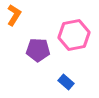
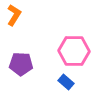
pink hexagon: moved 16 px down; rotated 12 degrees clockwise
purple pentagon: moved 17 px left, 14 px down
